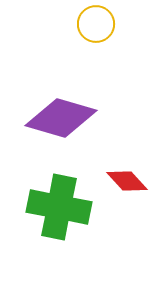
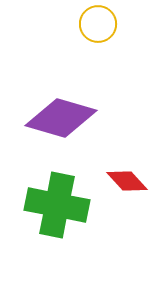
yellow circle: moved 2 px right
green cross: moved 2 px left, 2 px up
